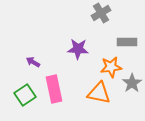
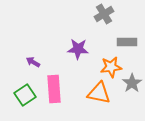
gray cross: moved 3 px right, 1 px down
pink rectangle: rotated 8 degrees clockwise
